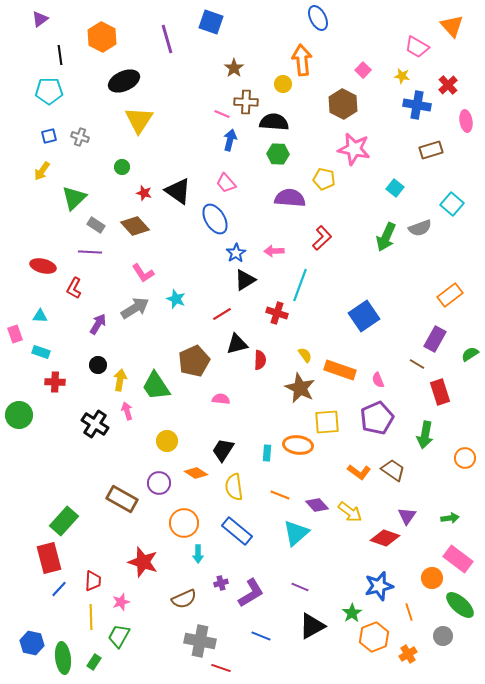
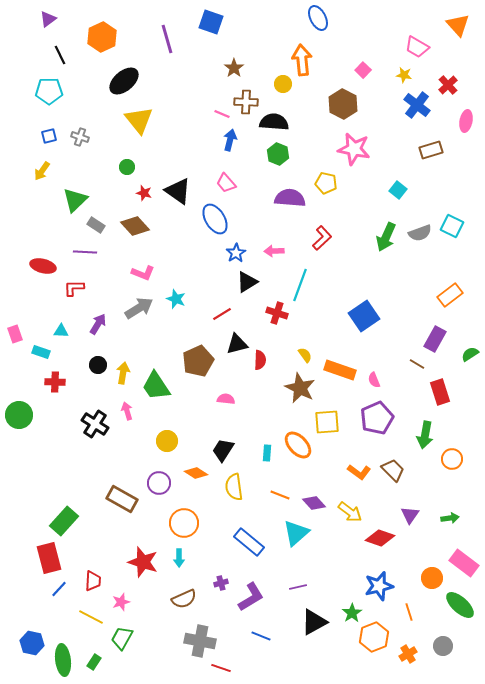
purple triangle at (40, 19): moved 8 px right
orange triangle at (452, 26): moved 6 px right, 1 px up
orange hexagon at (102, 37): rotated 8 degrees clockwise
black line at (60, 55): rotated 18 degrees counterclockwise
yellow star at (402, 76): moved 2 px right, 1 px up
black ellipse at (124, 81): rotated 16 degrees counterclockwise
blue cross at (417, 105): rotated 28 degrees clockwise
yellow triangle at (139, 120): rotated 12 degrees counterclockwise
pink ellipse at (466, 121): rotated 20 degrees clockwise
green hexagon at (278, 154): rotated 20 degrees clockwise
green circle at (122, 167): moved 5 px right
yellow pentagon at (324, 179): moved 2 px right, 4 px down
cyan square at (395, 188): moved 3 px right, 2 px down
green triangle at (74, 198): moved 1 px right, 2 px down
cyan square at (452, 204): moved 22 px down; rotated 15 degrees counterclockwise
gray semicircle at (420, 228): moved 5 px down
purple line at (90, 252): moved 5 px left
pink L-shape at (143, 273): rotated 35 degrees counterclockwise
black triangle at (245, 280): moved 2 px right, 2 px down
red L-shape at (74, 288): rotated 60 degrees clockwise
gray arrow at (135, 308): moved 4 px right
cyan triangle at (40, 316): moved 21 px right, 15 px down
brown pentagon at (194, 361): moved 4 px right
yellow arrow at (120, 380): moved 3 px right, 7 px up
pink semicircle at (378, 380): moved 4 px left
pink semicircle at (221, 399): moved 5 px right
orange ellipse at (298, 445): rotated 40 degrees clockwise
orange circle at (465, 458): moved 13 px left, 1 px down
brown trapezoid at (393, 470): rotated 10 degrees clockwise
purple diamond at (317, 505): moved 3 px left, 2 px up
purple triangle at (407, 516): moved 3 px right, 1 px up
blue rectangle at (237, 531): moved 12 px right, 11 px down
red diamond at (385, 538): moved 5 px left
cyan arrow at (198, 554): moved 19 px left, 4 px down
pink rectangle at (458, 559): moved 6 px right, 4 px down
purple line at (300, 587): moved 2 px left; rotated 36 degrees counterclockwise
purple L-shape at (251, 593): moved 4 px down
yellow line at (91, 617): rotated 60 degrees counterclockwise
black triangle at (312, 626): moved 2 px right, 4 px up
green trapezoid at (119, 636): moved 3 px right, 2 px down
gray circle at (443, 636): moved 10 px down
green ellipse at (63, 658): moved 2 px down
